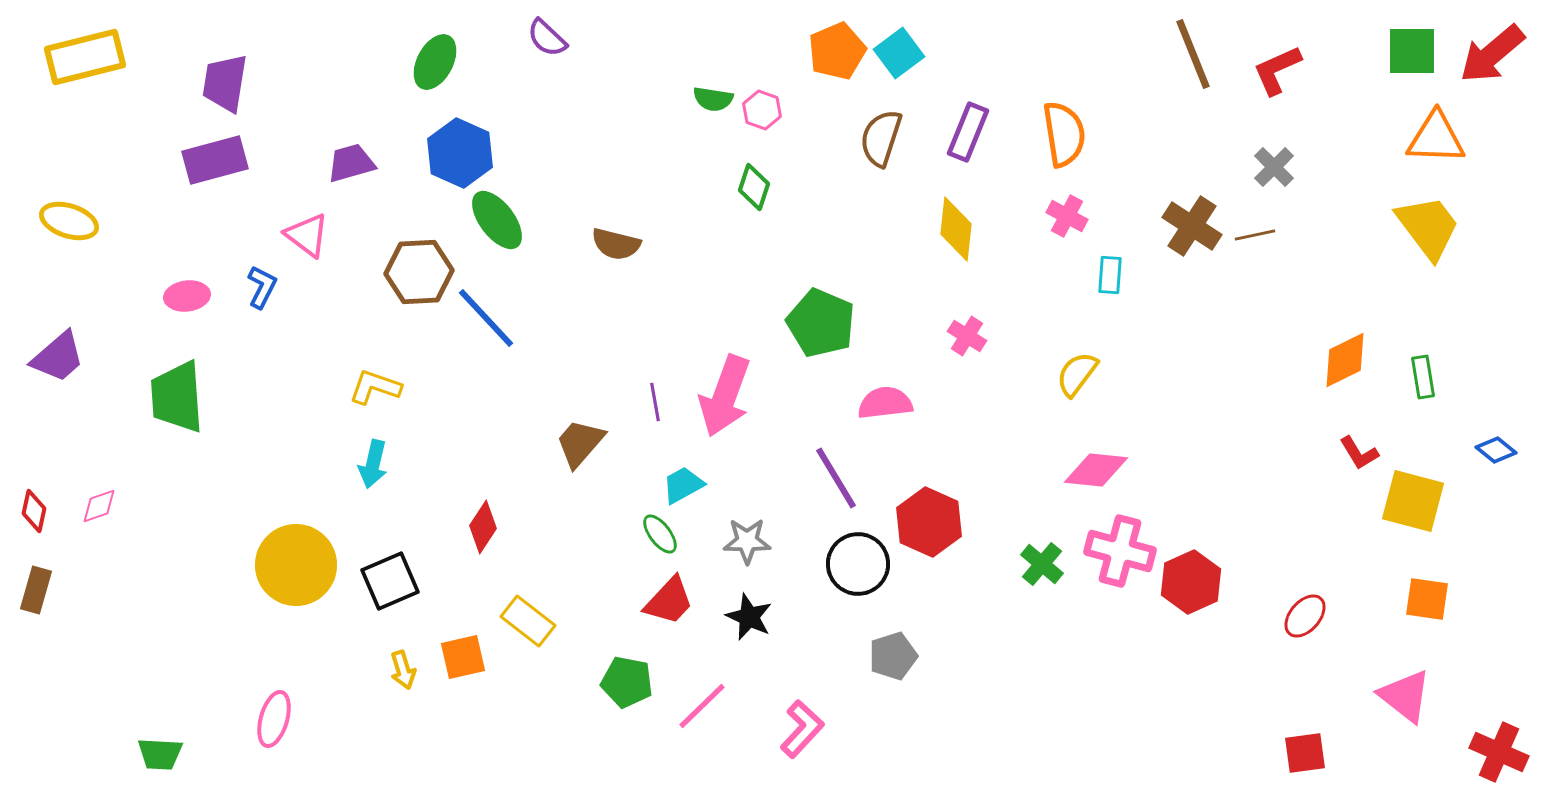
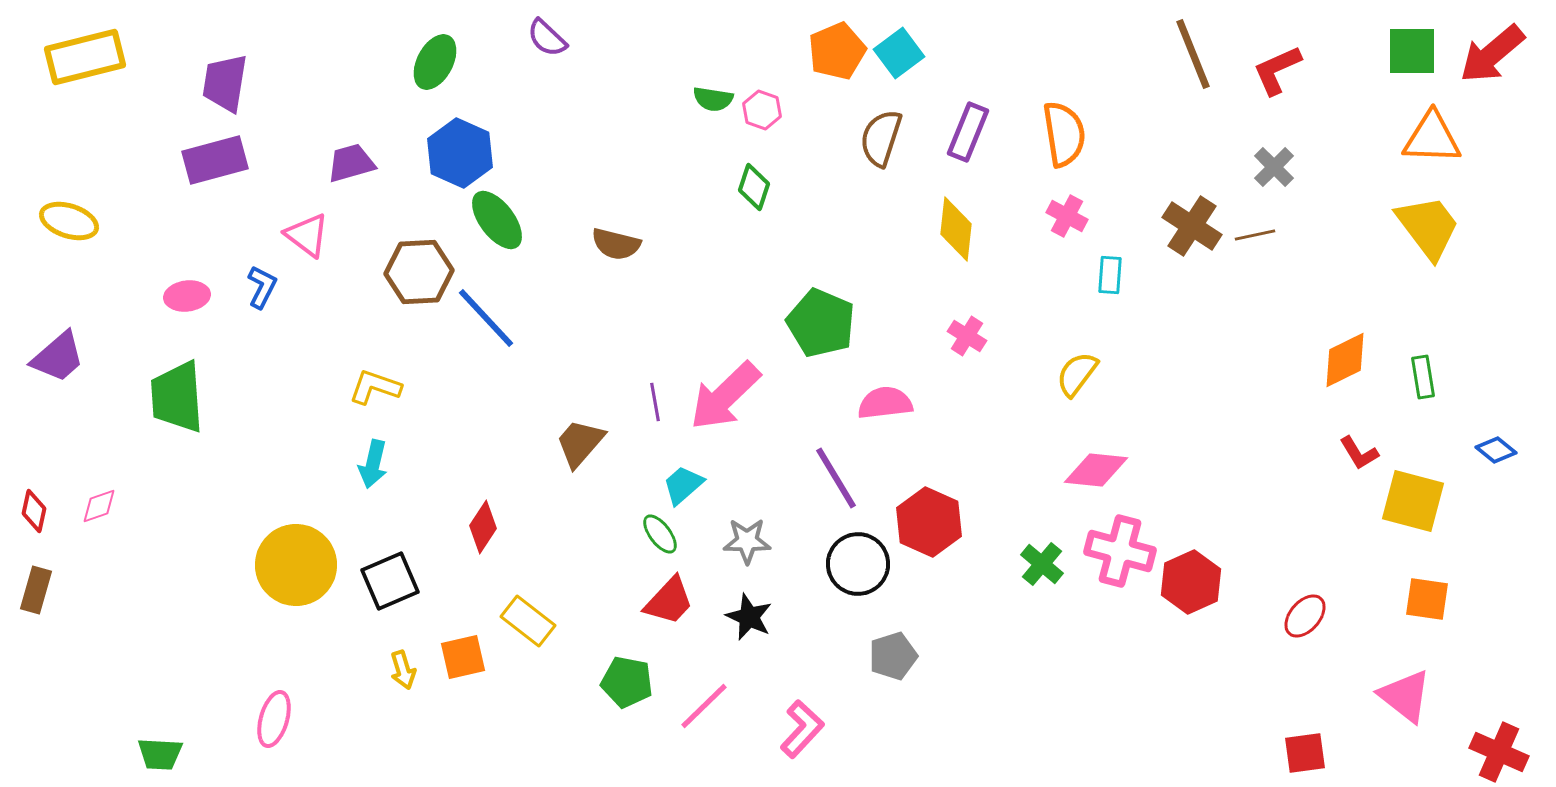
orange triangle at (1436, 138): moved 4 px left
pink arrow at (725, 396): rotated 26 degrees clockwise
cyan trapezoid at (683, 485): rotated 12 degrees counterclockwise
pink line at (702, 706): moved 2 px right
